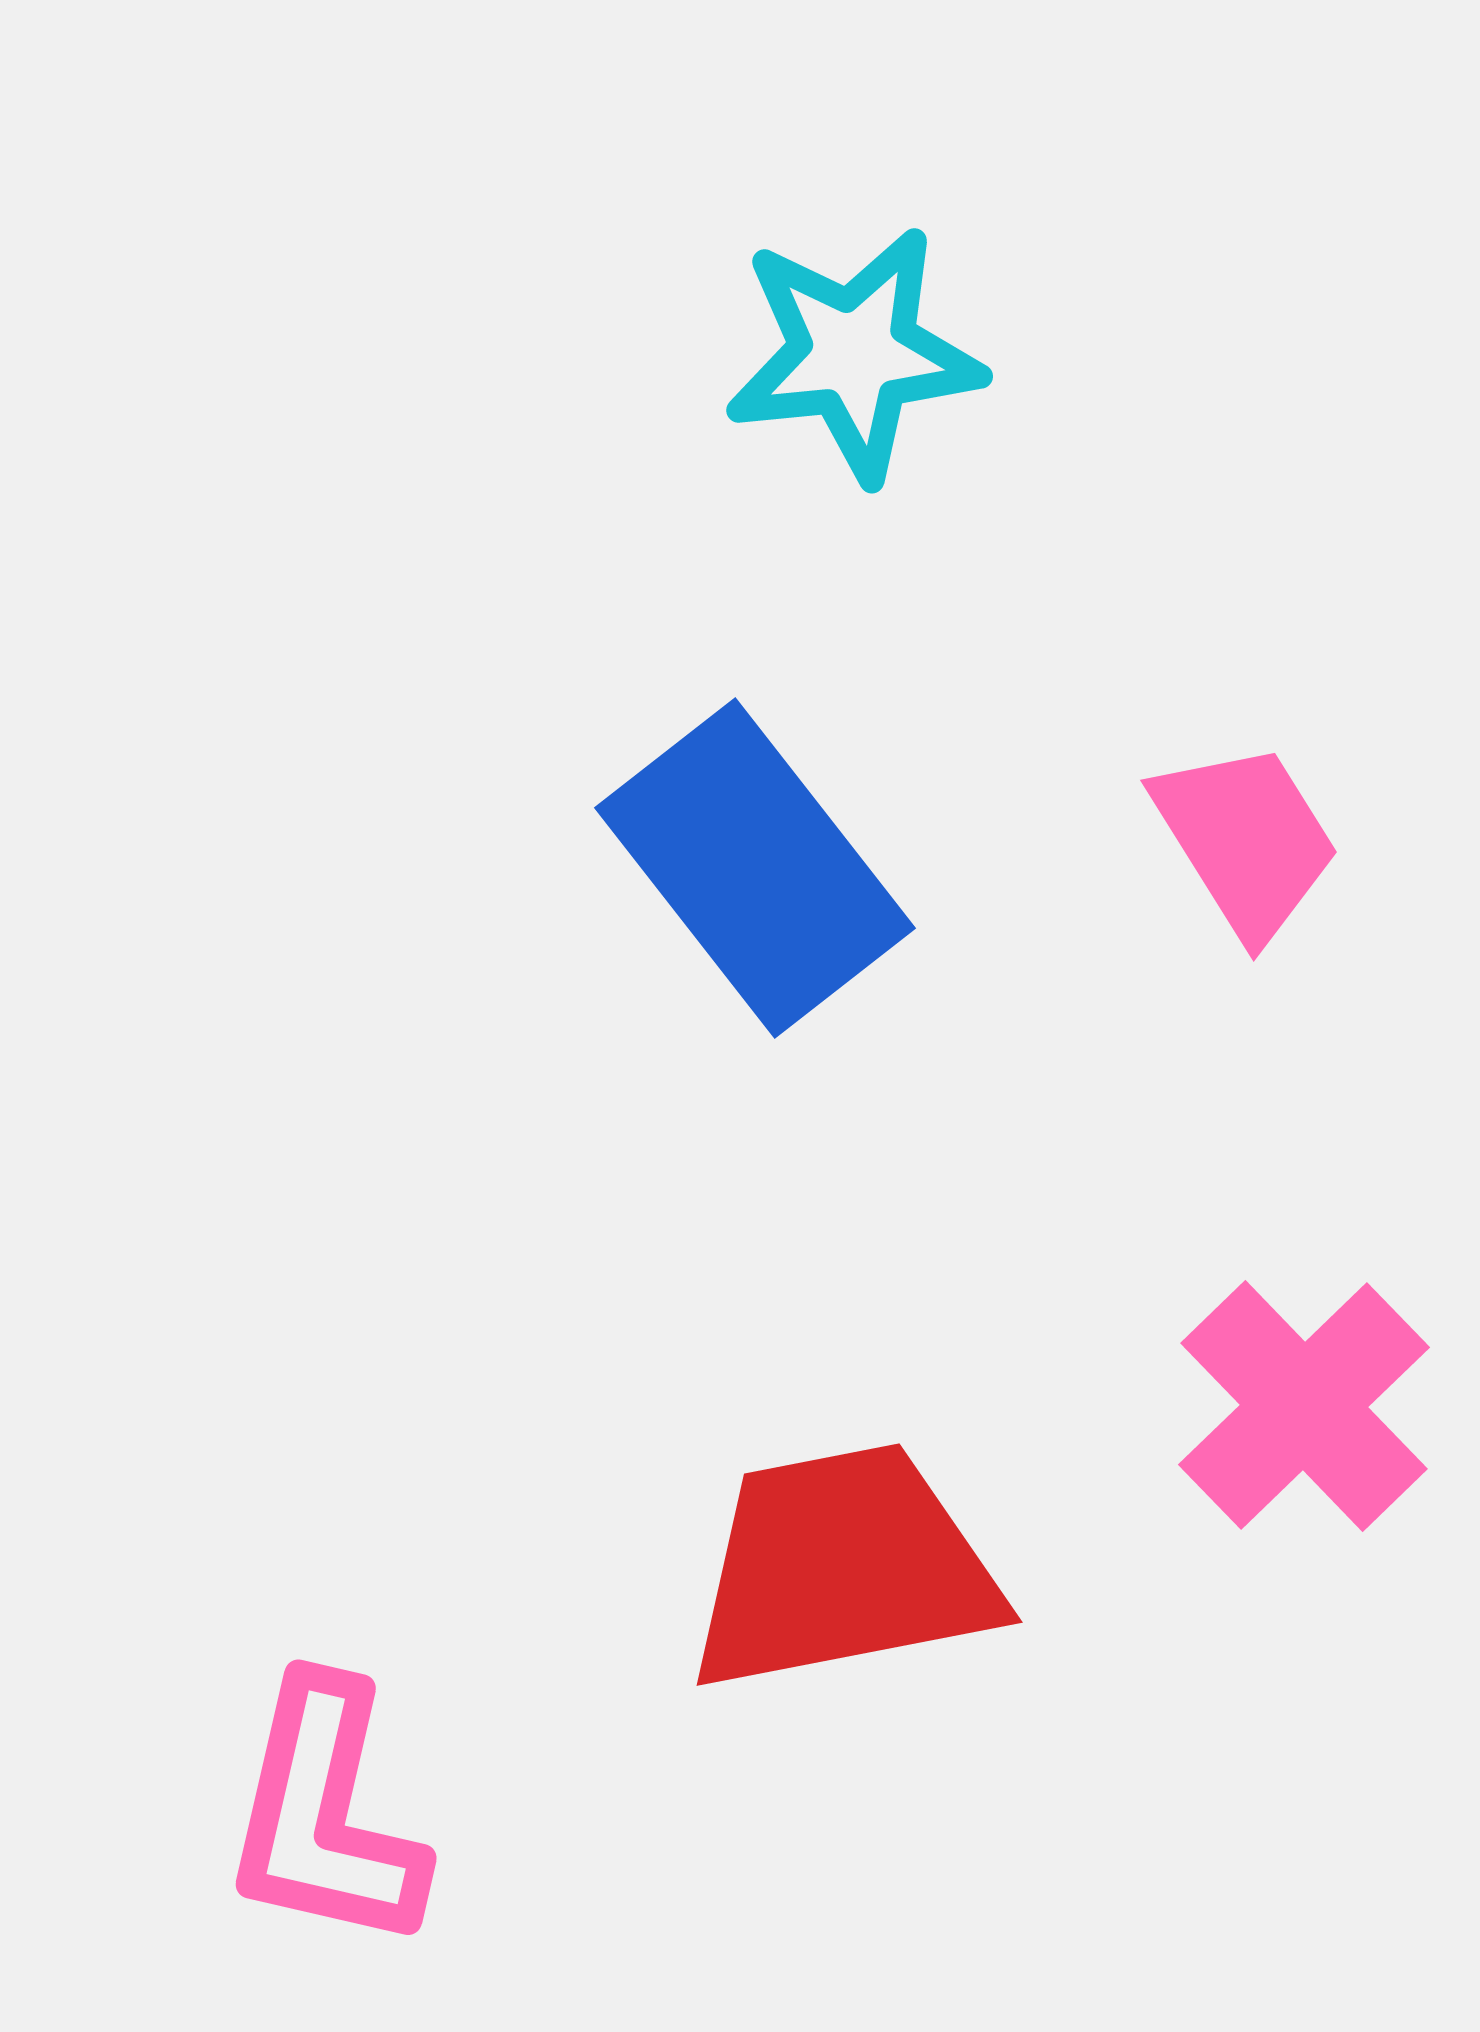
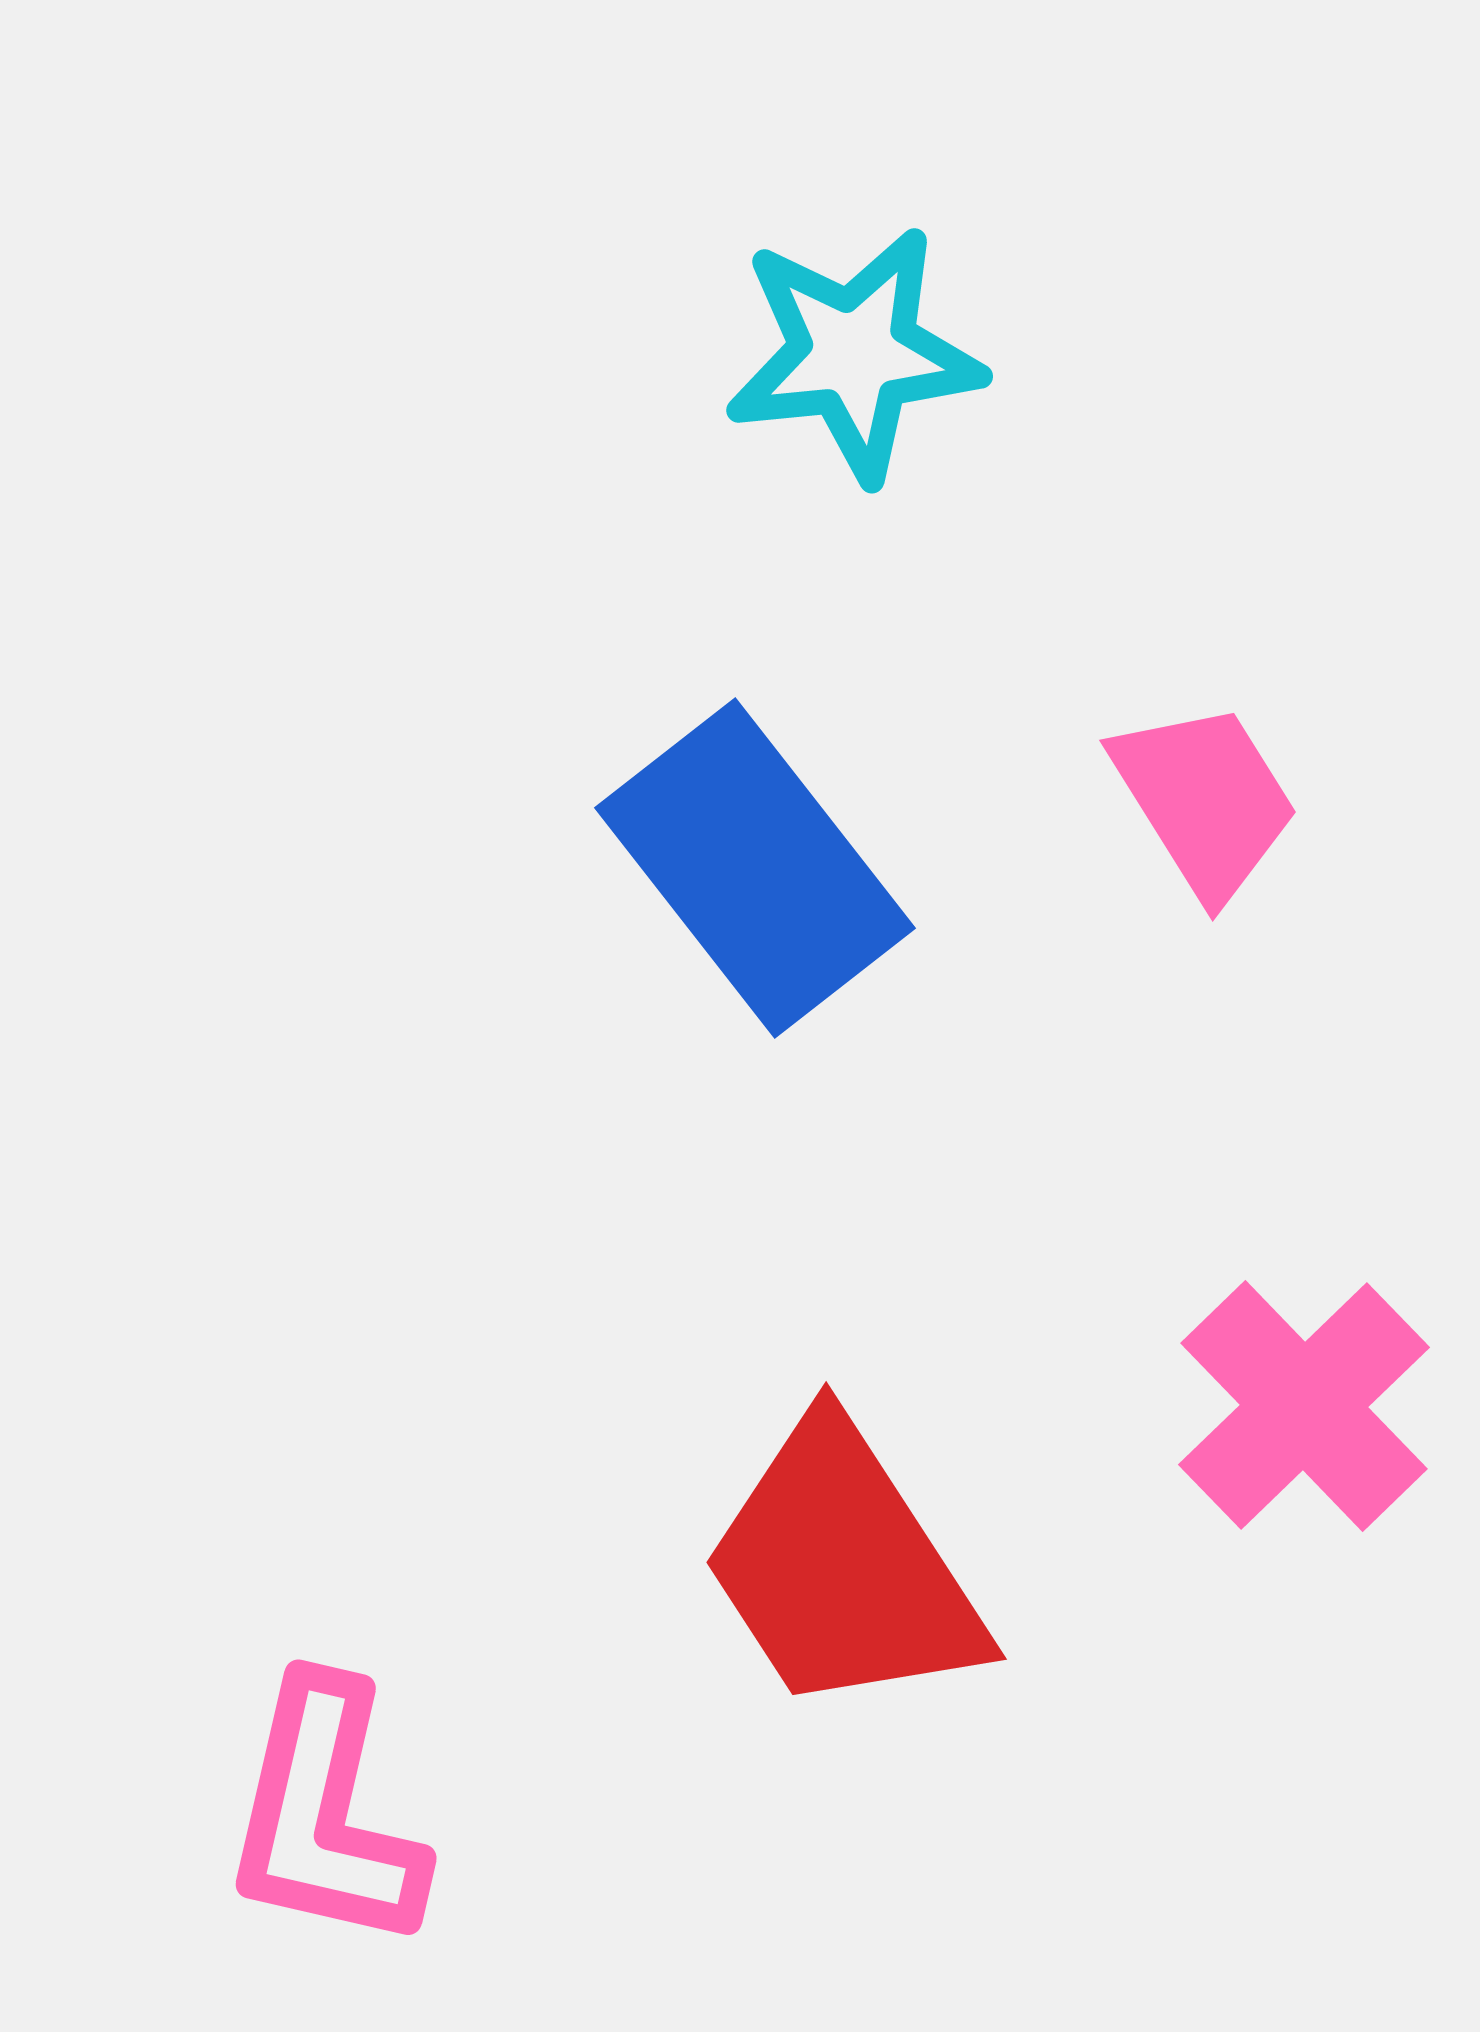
pink trapezoid: moved 41 px left, 40 px up
red trapezoid: rotated 112 degrees counterclockwise
